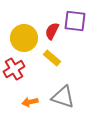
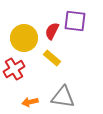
gray triangle: rotated 10 degrees counterclockwise
